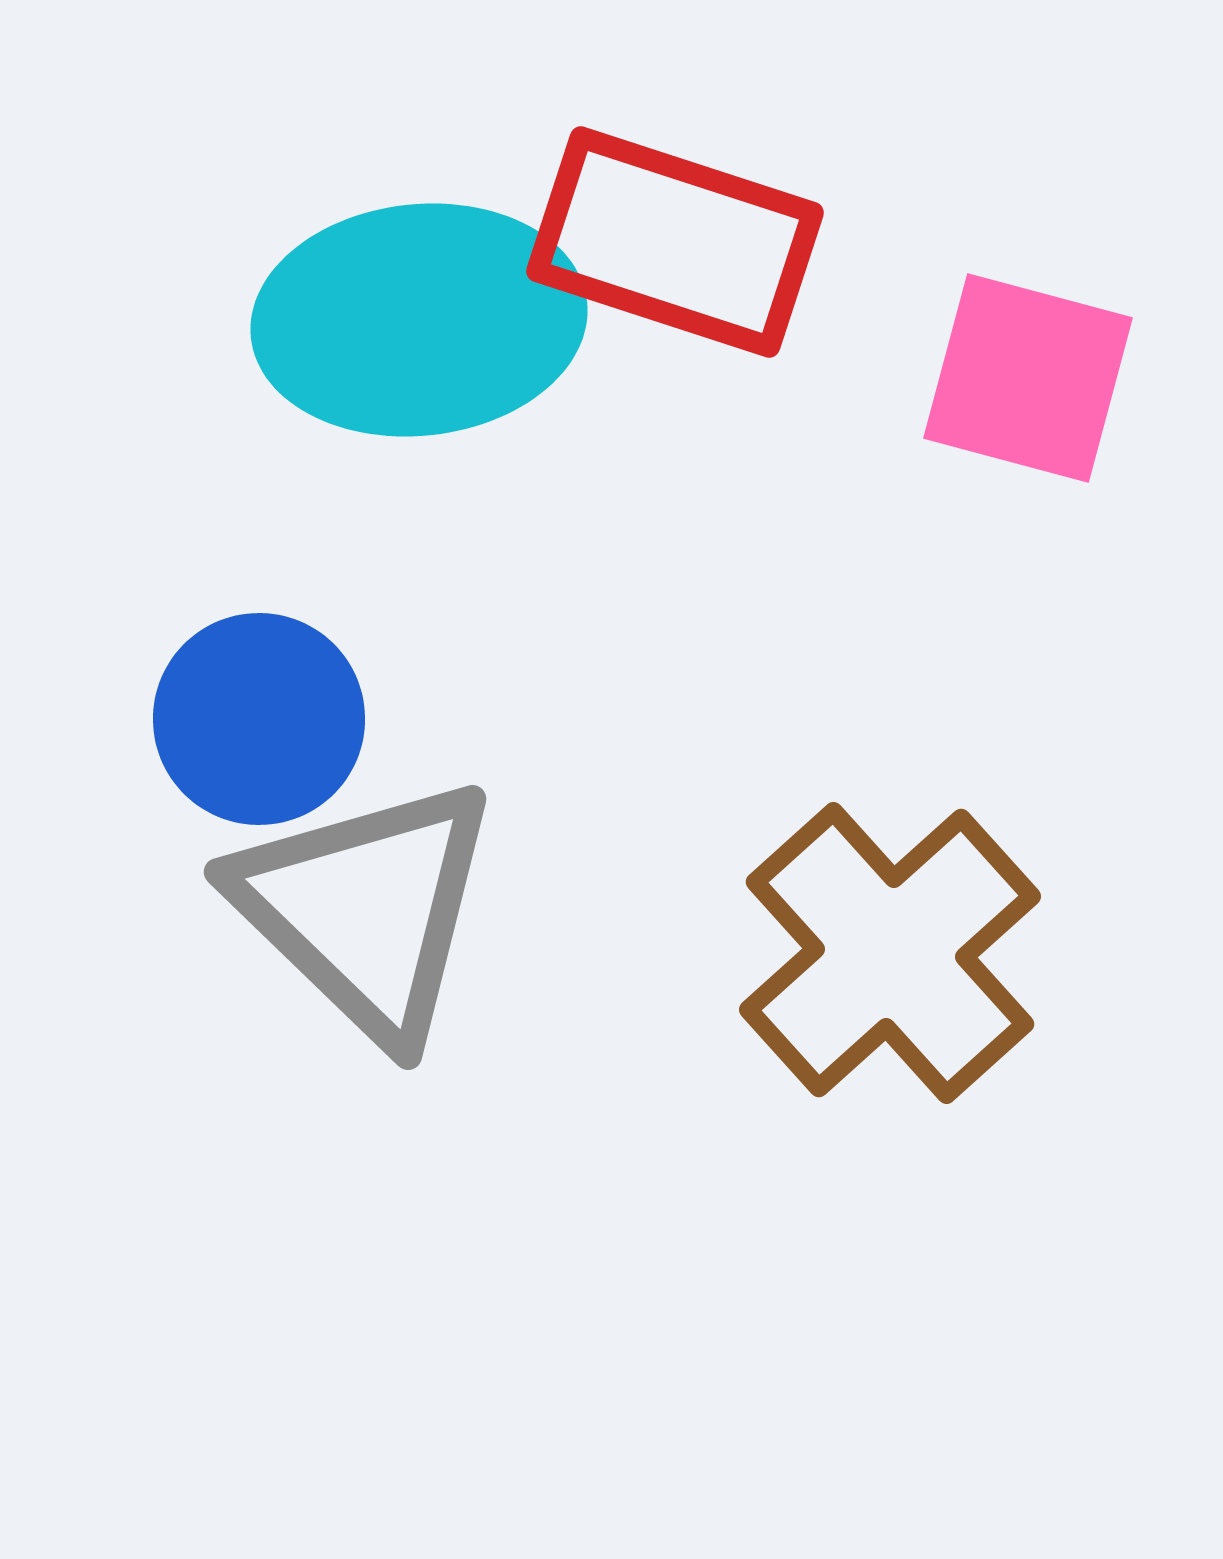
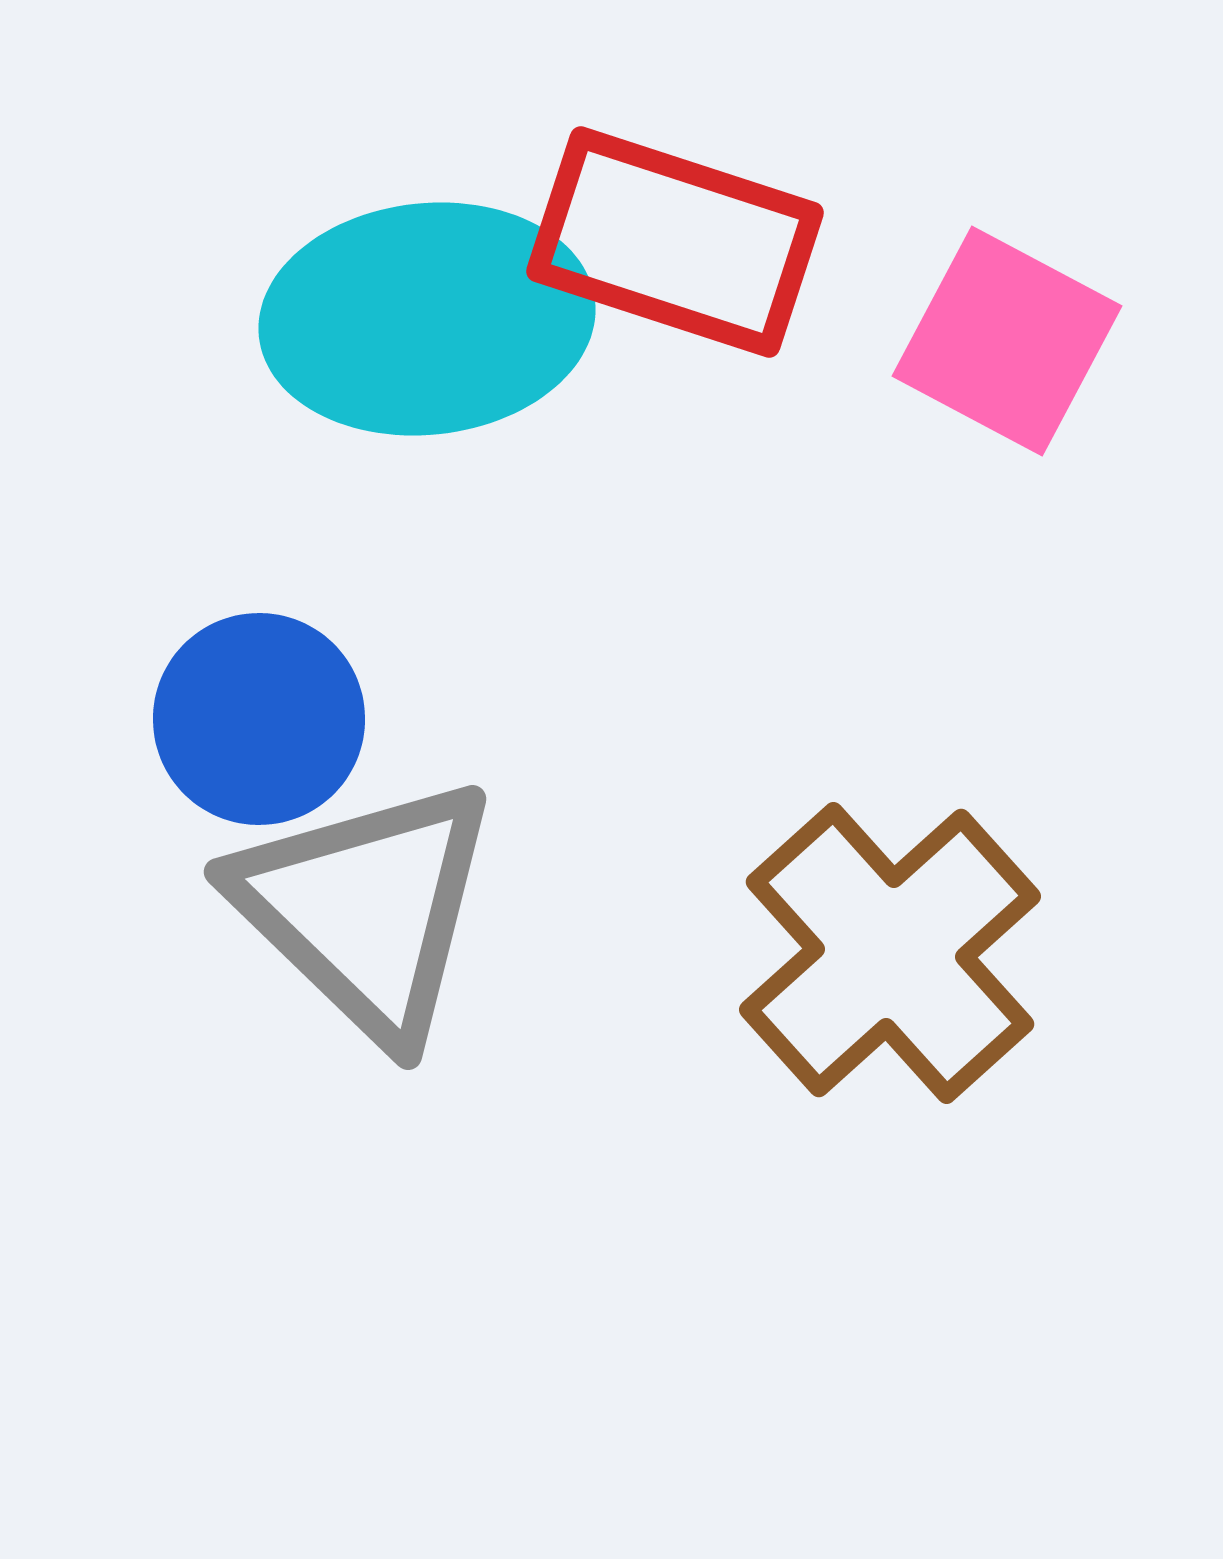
cyan ellipse: moved 8 px right, 1 px up
pink square: moved 21 px left, 37 px up; rotated 13 degrees clockwise
